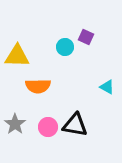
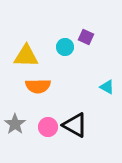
yellow triangle: moved 9 px right
black triangle: rotated 20 degrees clockwise
